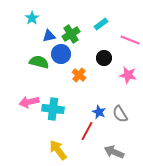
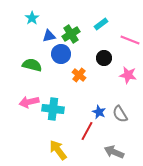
green semicircle: moved 7 px left, 3 px down
